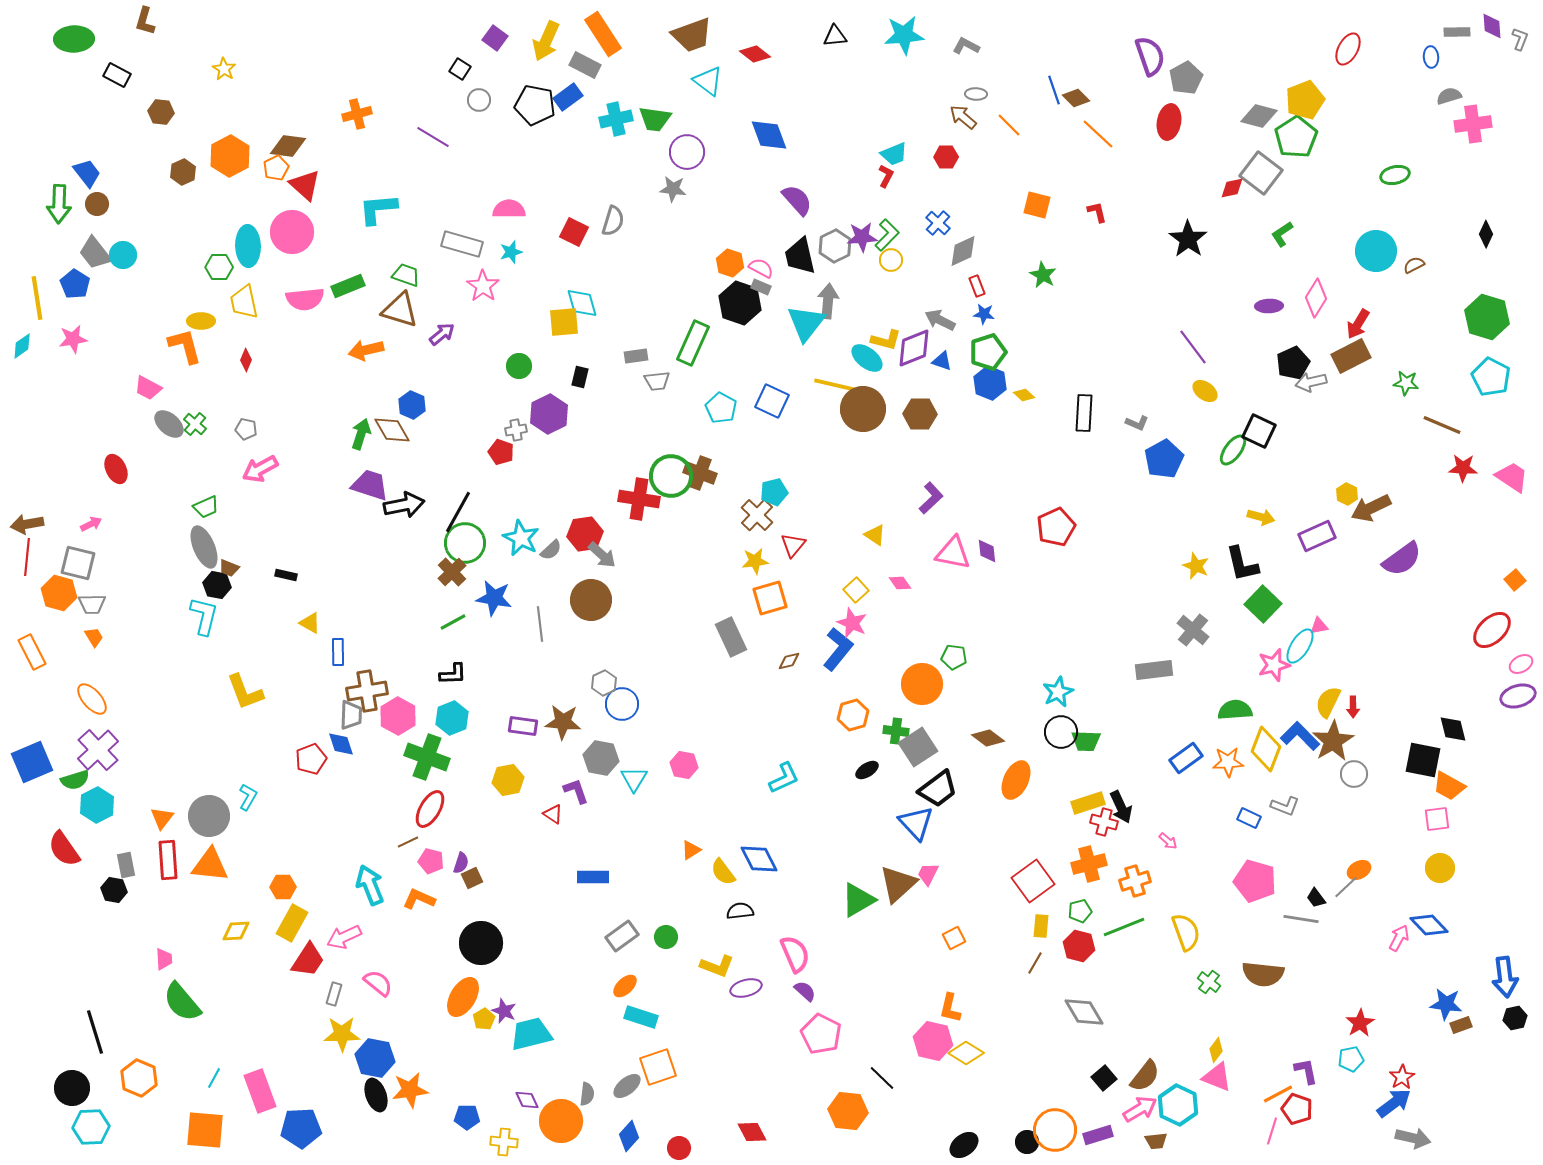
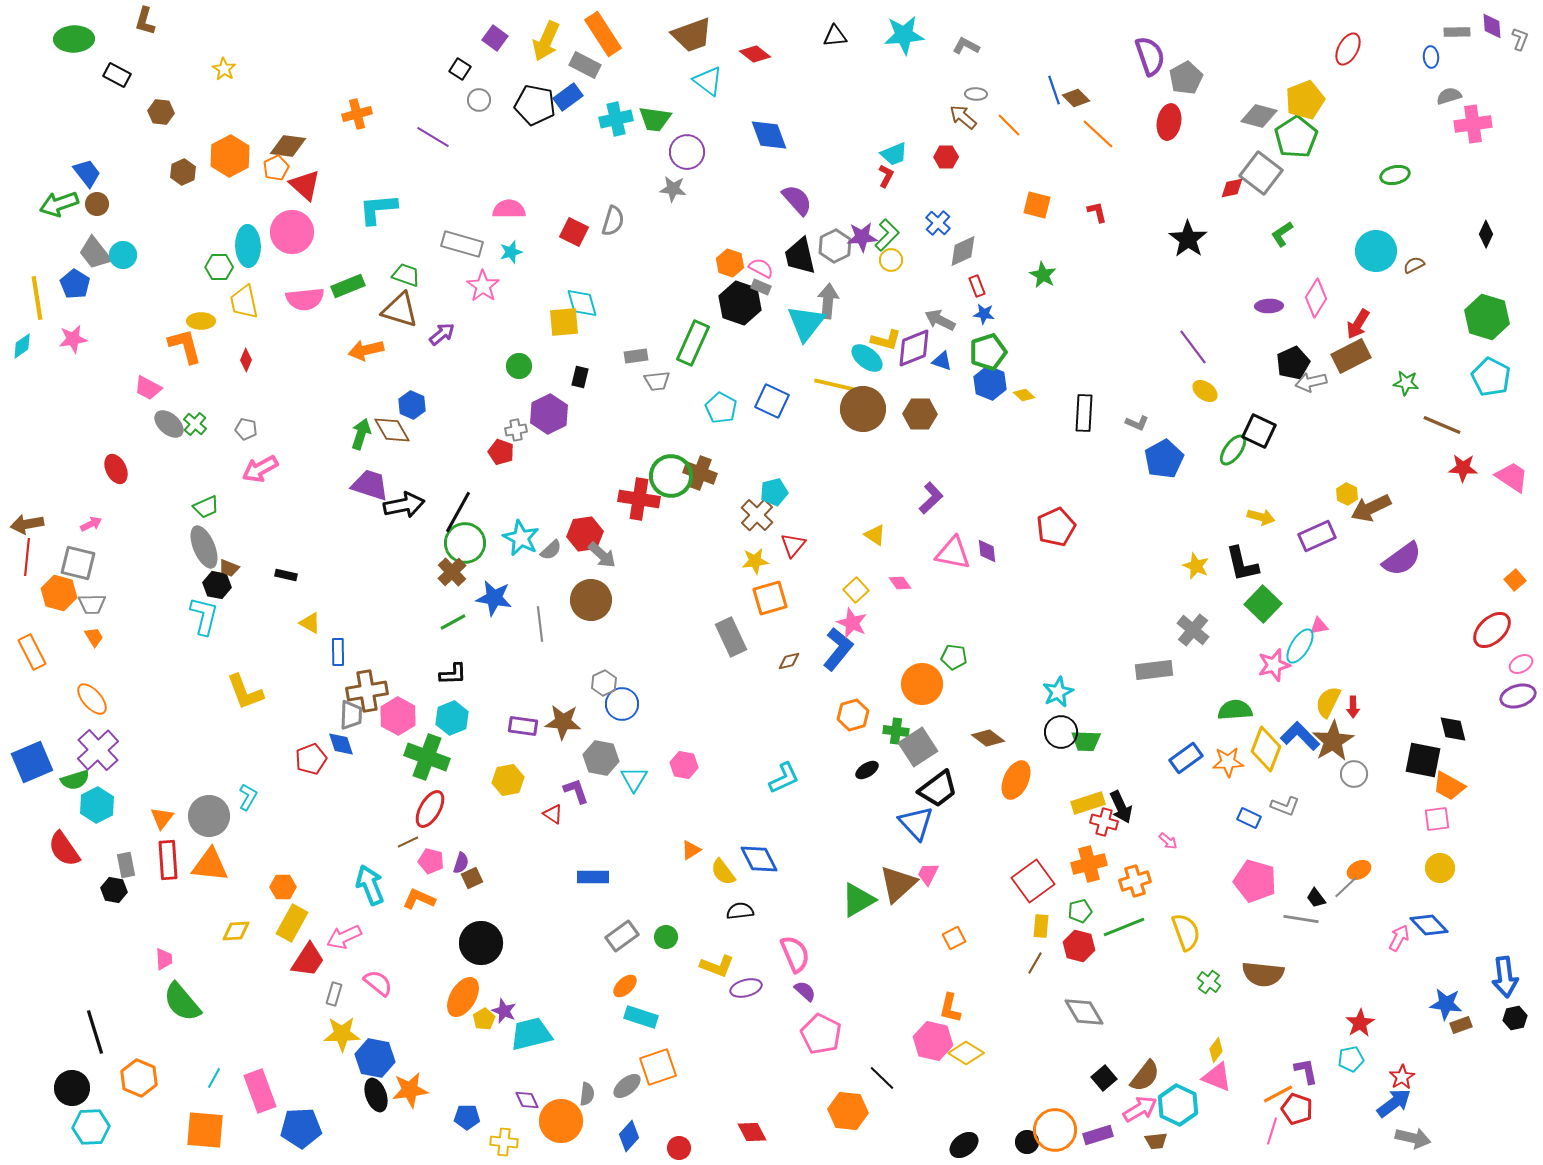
green arrow at (59, 204): rotated 69 degrees clockwise
